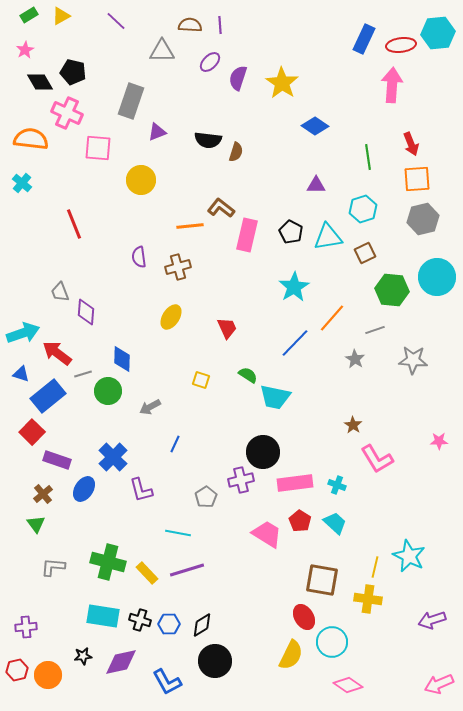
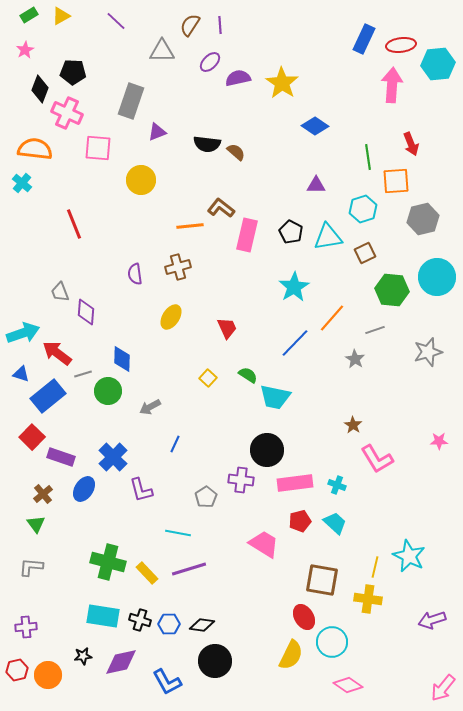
brown semicircle at (190, 25): rotated 60 degrees counterclockwise
cyan hexagon at (438, 33): moved 31 px down
black pentagon at (73, 72): rotated 10 degrees counterclockwise
purple semicircle at (238, 78): rotated 60 degrees clockwise
black diamond at (40, 82): moved 7 px down; rotated 52 degrees clockwise
orange semicircle at (31, 139): moved 4 px right, 10 px down
black semicircle at (208, 140): moved 1 px left, 4 px down
brown semicircle at (236, 152): rotated 66 degrees counterclockwise
orange square at (417, 179): moved 21 px left, 2 px down
purple semicircle at (139, 257): moved 4 px left, 17 px down
gray star at (413, 360): moved 15 px right, 8 px up; rotated 20 degrees counterclockwise
yellow square at (201, 380): moved 7 px right, 2 px up; rotated 24 degrees clockwise
red square at (32, 432): moved 5 px down
black circle at (263, 452): moved 4 px right, 2 px up
purple rectangle at (57, 460): moved 4 px right, 3 px up
purple cross at (241, 480): rotated 20 degrees clockwise
red pentagon at (300, 521): rotated 25 degrees clockwise
pink trapezoid at (267, 534): moved 3 px left, 10 px down
gray L-shape at (53, 567): moved 22 px left
purple line at (187, 570): moved 2 px right, 1 px up
black diamond at (202, 625): rotated 40 degrees clockwise
pink arrow at (439, 684): moved 4 px right, 4 px down; rotated 28 degrees counterclockwise
